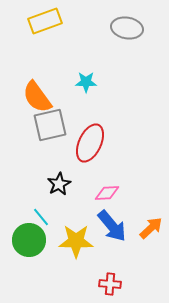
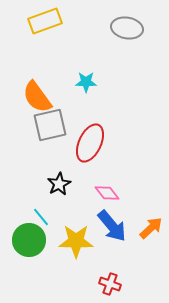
pink diamond: rotated 55 degrees clockwise
red cross: rotated 15 degrees clockwise
